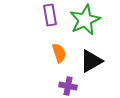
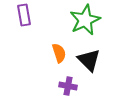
purple rectangle: moved 26 px left
black triangle: moved 2 px left, 1 px up; rotated 45 degrees counterclockwise
